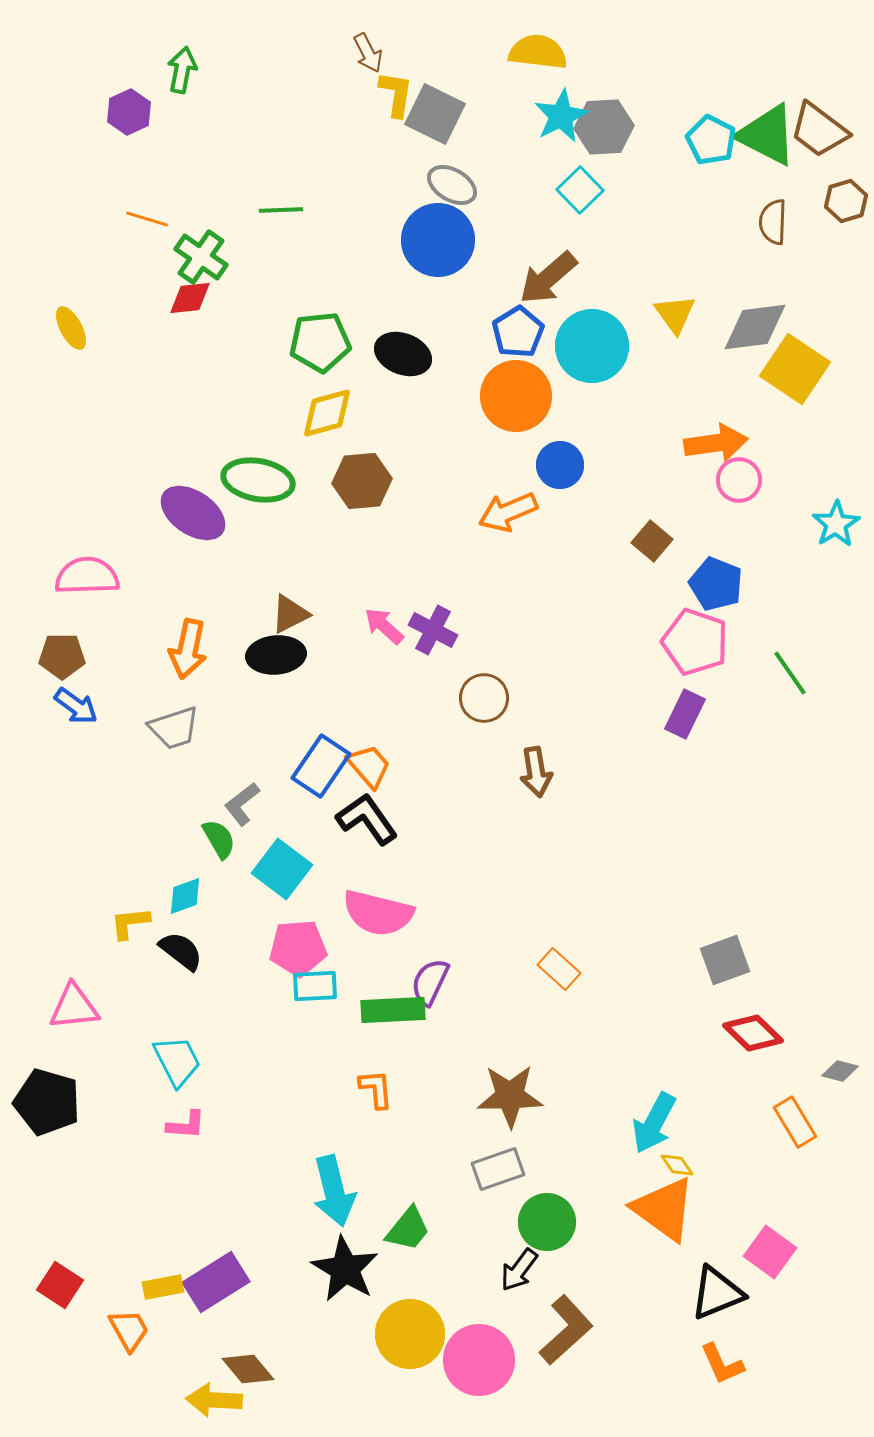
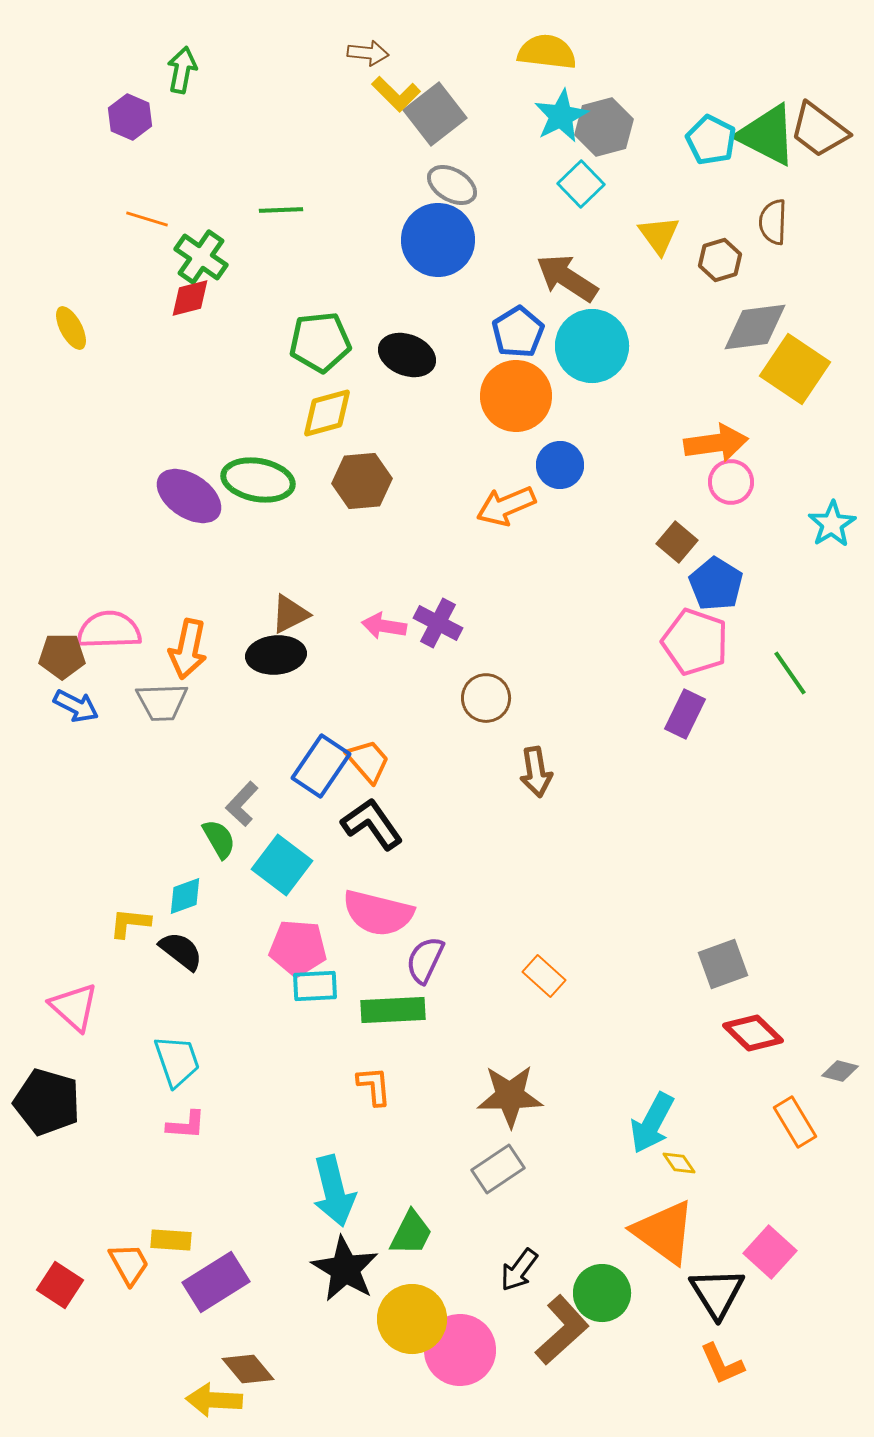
yellow semicircle at (538, 52): moved 9 px right
brown arrow at (368, 53): rotated 57 degrees counterclockwise
yellow L-shape at (396, 94): rotated 126 degrees clockwise
purple hexagon at (129, 112): moved 1 px right, 5 px down; rotated 12 degrees counterclockwise
gray square at (435, 114): rotated 26 degrees clockwise
gray hexagon at (604, 127): rotated 12 degrees counterclockwise
cyan square at (580, 190): moved 1 px right, 6 px up
brown hexagon at (846, 201): moved 126 px left, 59 px down
brown arrow at (548, 278): moved 19 px right; rotated 74 degrees clockwise
red diamond at (190, 298): rotated 9 degrees counterclockwise
yellow triangle at (675, 314): moved 16 px left, 79 px up
black ellipse at (403, 354): moved 4 px right, 1 px down
pink circle at (739, 480): moved 8 px left, 2 px down
orange arrow at (508, 512): moved 2 px left, 6 px up
purple ellipse at (193, 513): moved 4 px left, 17 px up
cyan star at (836, 524): moved 4 px left
brown square at (652, 541): moved 25 px right, 1 px down
pink semicircle at (87, 576): moved 22 px right, 54 px down
blue pentagon at (716, 584): rotated 10 degrees clockwise
pink arrow at (384, 626): rotated 33 degrees counterclockwise
purple cross at (433, 630): moved 5 px right, 7 px up
brown circle at (484, 698): moved 2 px right
blue arrow at (76, 706): rotated 9 degrees counterclockwise
gray trapezoid at (174, 728): moved 12 px left, 26 px up; rotated 16 degrees clockwise
orange trapezoid at (369, 766): moved 1 px left, 5 px up
gray L-shape at (242, 804): rotated 9 degrees counterclockwise
black L-shape at (367, 819): moved 5 px right, 5 px down
cyan square at (282, 869): moved 4 px up
yellow L-shape at (130, 923): rotated 12 degrees clockwise
pink pentagon at (298, 948): rotated 8 degrees clockwise
gray square at (725, 960): moved 2 px left, 4 px down
orange rectangle at (559, 969): moved 15 px left, 7 px down
purple semicircle at (430, 982): moved 5 px left, 22 px up
pink triangle at (74, 1007): rotated 48 degrees clockwise
cyan trapezoid at (177, 1061): rotated 8 degrees clockwise
orange L-shape at (376, 1089): moved 2 px left, 3 px up
cyan arrow at (654, 1123): moved 2 px left
yellow diamond at (677, 1165): moved 2 px right, 2 px up
gray rectangle at (498, 1169): rotated 15 degrees counterclockwise
orange triangle at (664, 1209): moved 23 px down
green circle at (547, 1222): moved 55 px right, 71 px down
green trapezoid at (408, 1229): moved 3 px right, 4 px down; rotated 12 degrees counterclockwise
pink square at (770, 1252): rotated 6 degrees clockwise
yellow rectangle at (163, 1287): moved 8 px right, 47 px up; rotated 15 degrees clockwise
black triangle at (717, 1293): rotated 40 degrees counterclockwise
orange trapezoid at (129, 1330): moved 66 px up
brown L-shape at (566, 1330): moved 4 px left
yellow circle at (410, 1334): moved 2 px right, 15 px up
pink circle at (479, 1360): moved 19 px left, 10 px up
